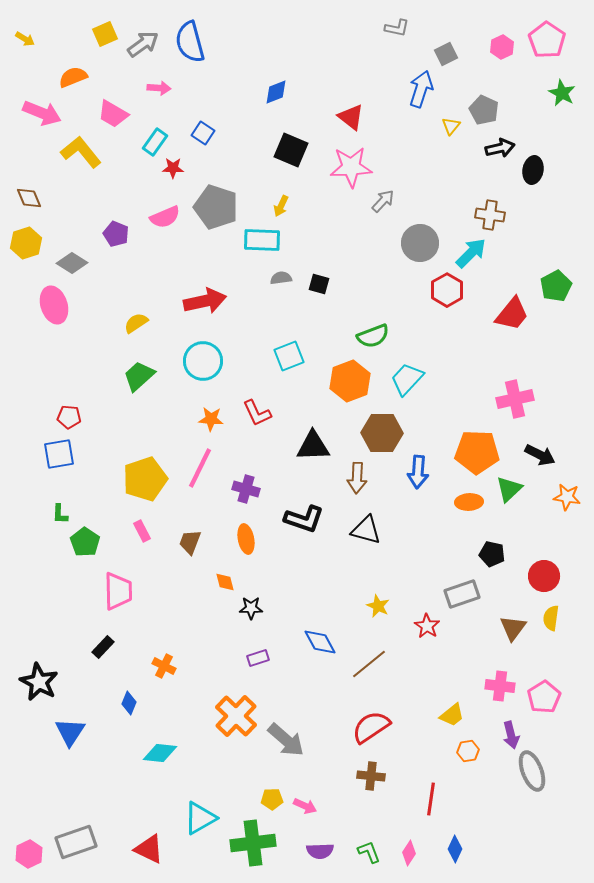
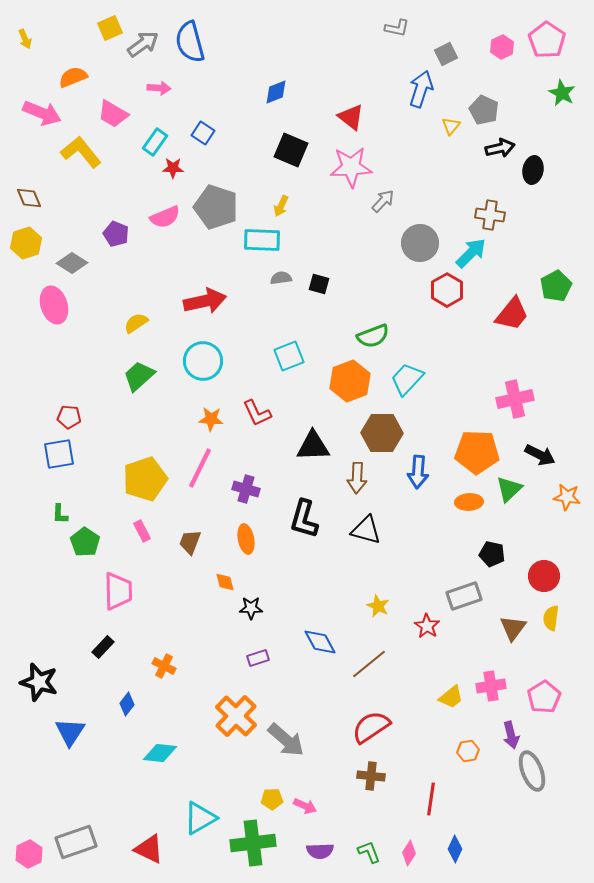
yellow square at (105, 34): moved 5 px right, 6 px up
yellow arrow at (25, 39): rotated 36 degrees clockwise
black L-shape at (304, 519): rotated 87 degrees clockwise
gray rectangle at (462, 594): moved 2 px right, 2 px down
black star at (39, 682): rotated 12 degrees counterclockwise
pink cross at (500, 686): moved 9 px left; rotated 16 degrees counterclockwise
blue diamond at (129, 703): moved 2 px left, 1 px down; rotated 15 degrees clockwise
yellow trapezoid at (452, 715): moved 1 px left, 18 px up
